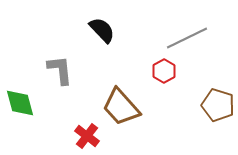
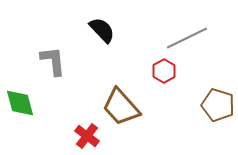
gray L-shape: moved 7 px left, 9 px up
